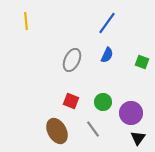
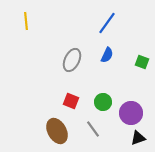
black triangle: rotated 35 degrees clockwise
